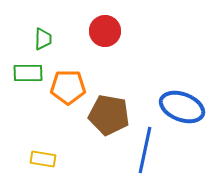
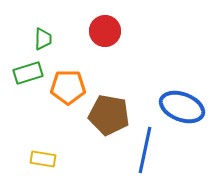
green rectangle: rotated 16 degrees counterclockwise
